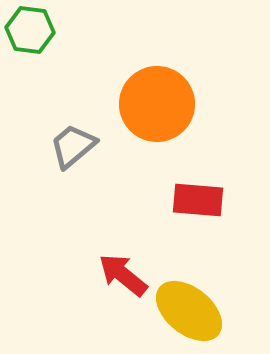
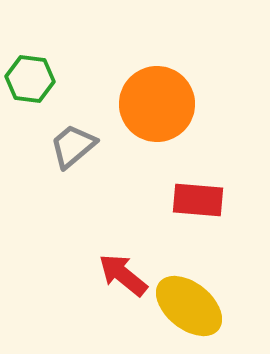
green hexagon: moved 49 px down
yellow ellipse: moved 5 px up
